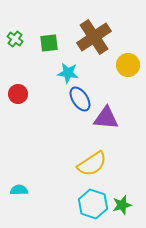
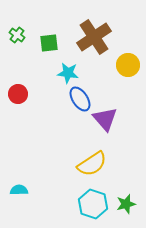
green cross: moved 2 px right, 4 px up
purple triangle: moved 1 px left, 1 px down; rotated 44 degrees clockwise
green star: moved 4 px right, 1 px up
